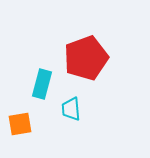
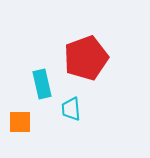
cyan rectangle: rotated 28 degrees counterclockwise
orange square: moved 2 px up; rotated 10 degrees clockwise
